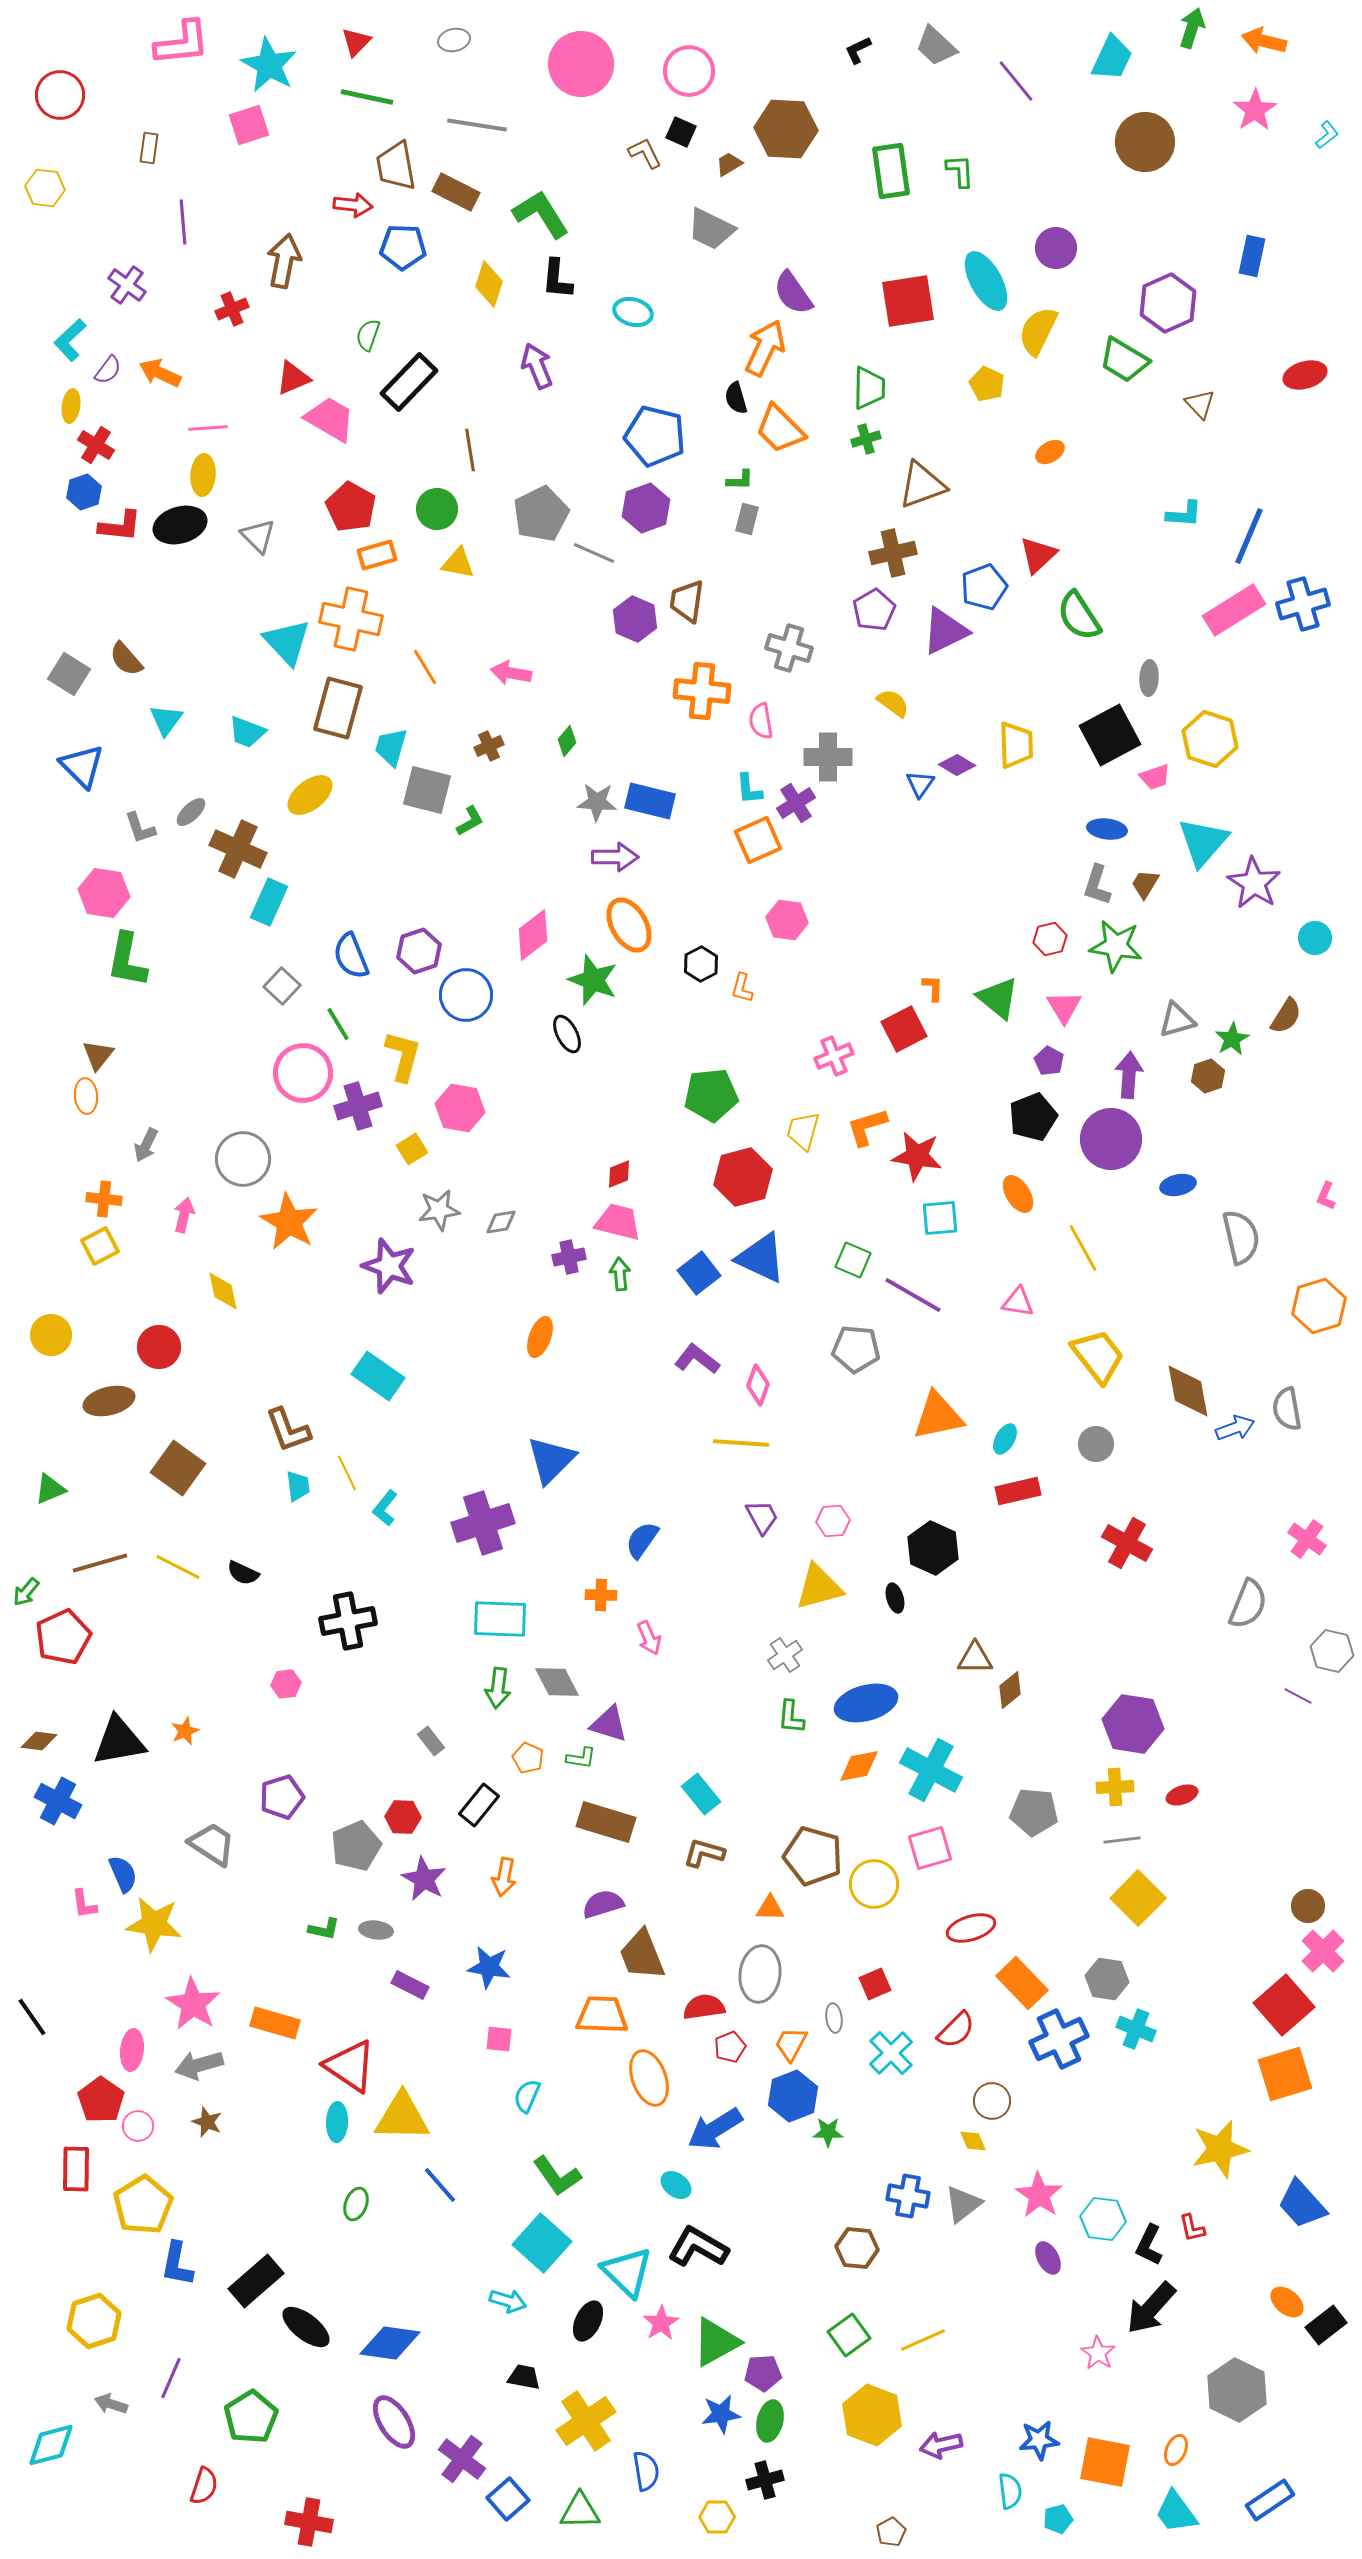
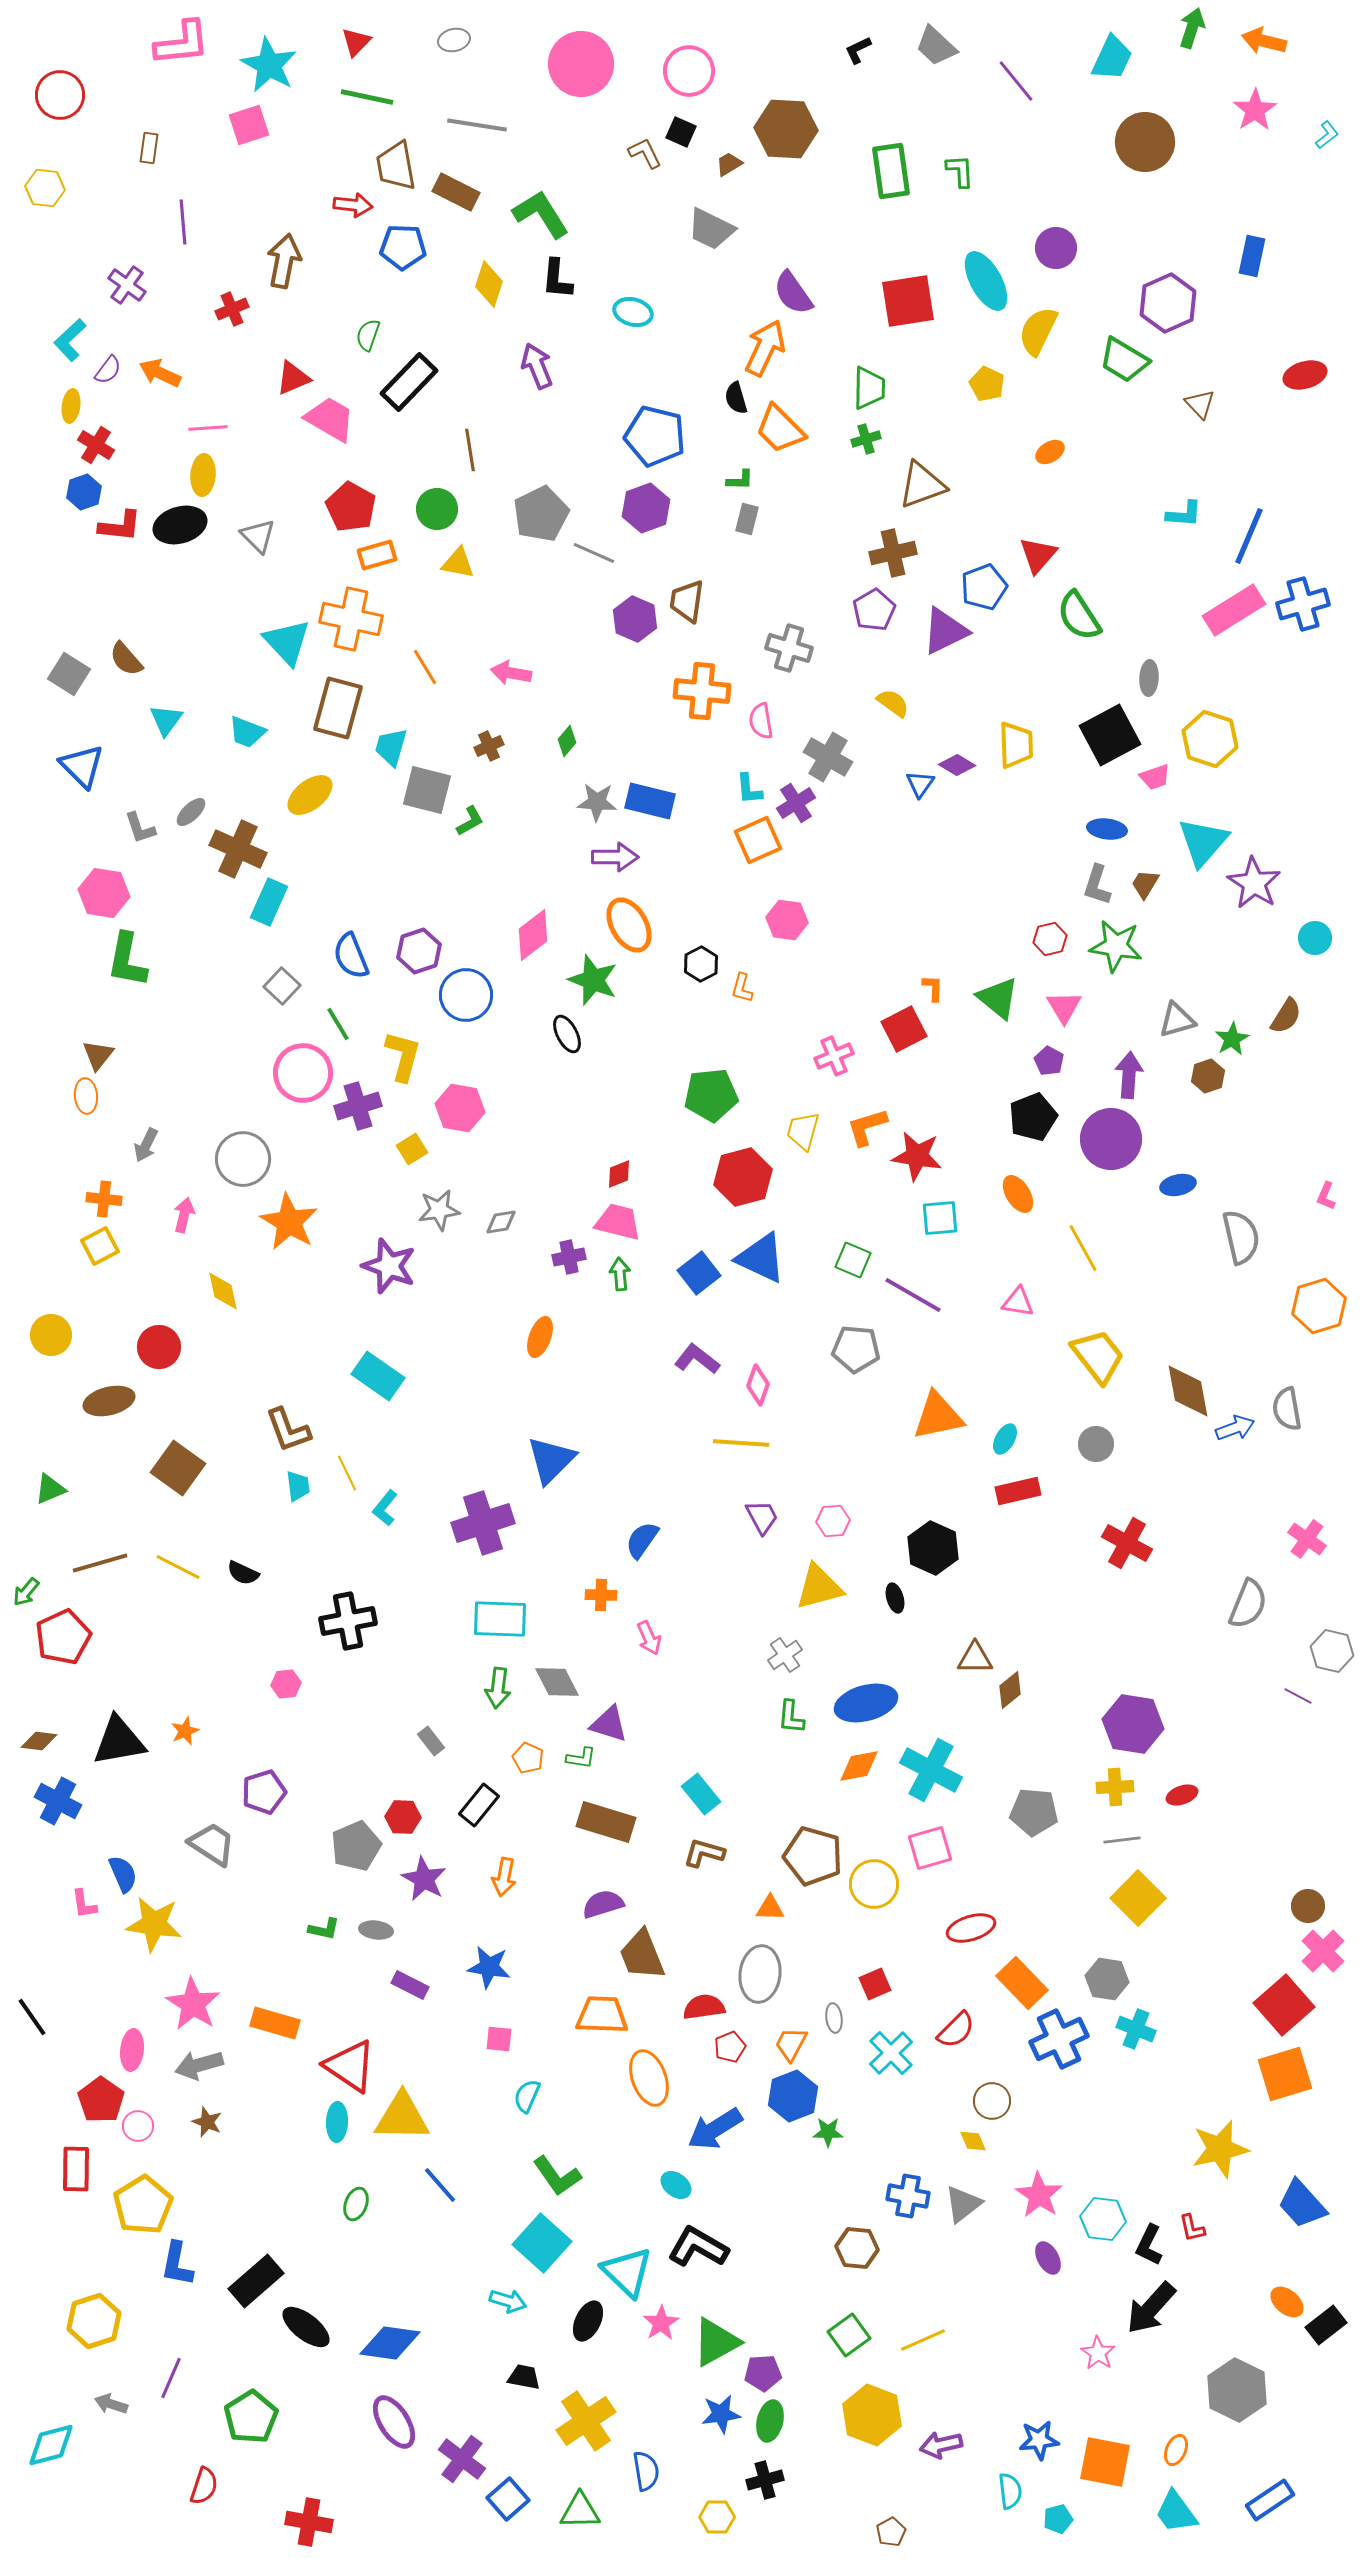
red triangle at (1038, 555): rotated 6 degrees counterclockwise
gray cross at (828, 757): rotated 30 degrees clockwise
purple pentagon at (282, 1797): moved 18 px left, 5 px up
